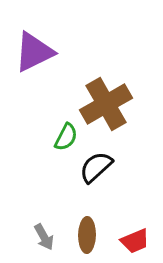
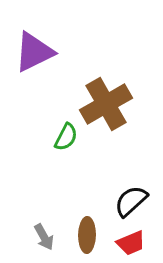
black semicircle: moved 35 px right, 34 px down
red trapezoid: moved 4 px left, 2 px down
